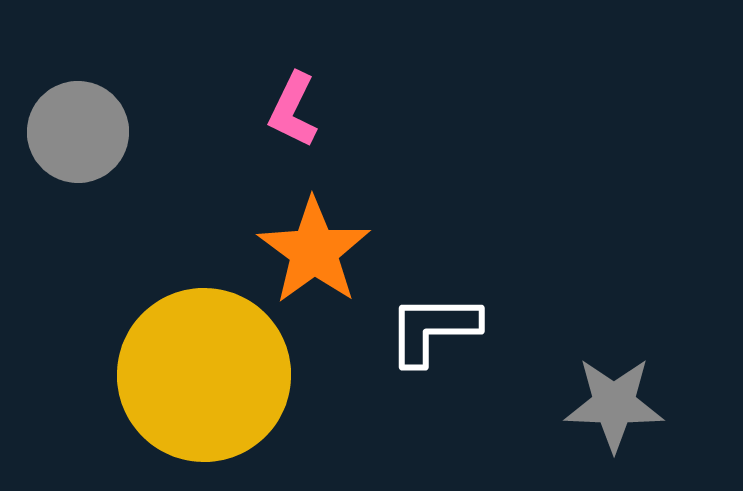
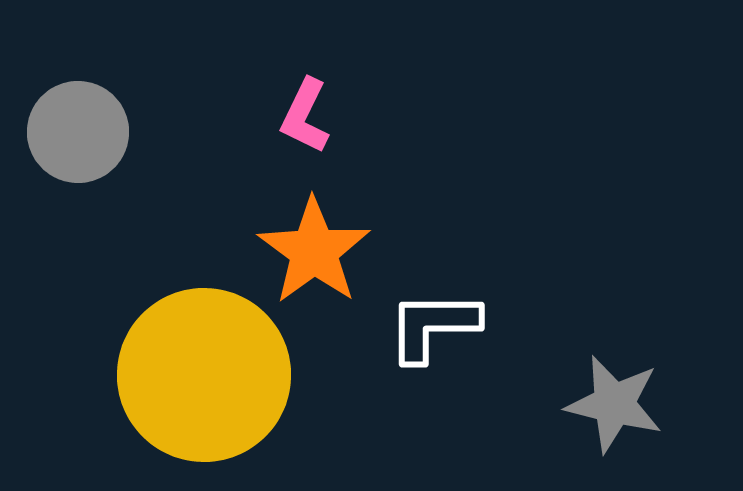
pink L-shape: moved 12 px right, 6 px down
white L-shape: moved 3 px up
gray star: rotated 12 degrees clockwise
